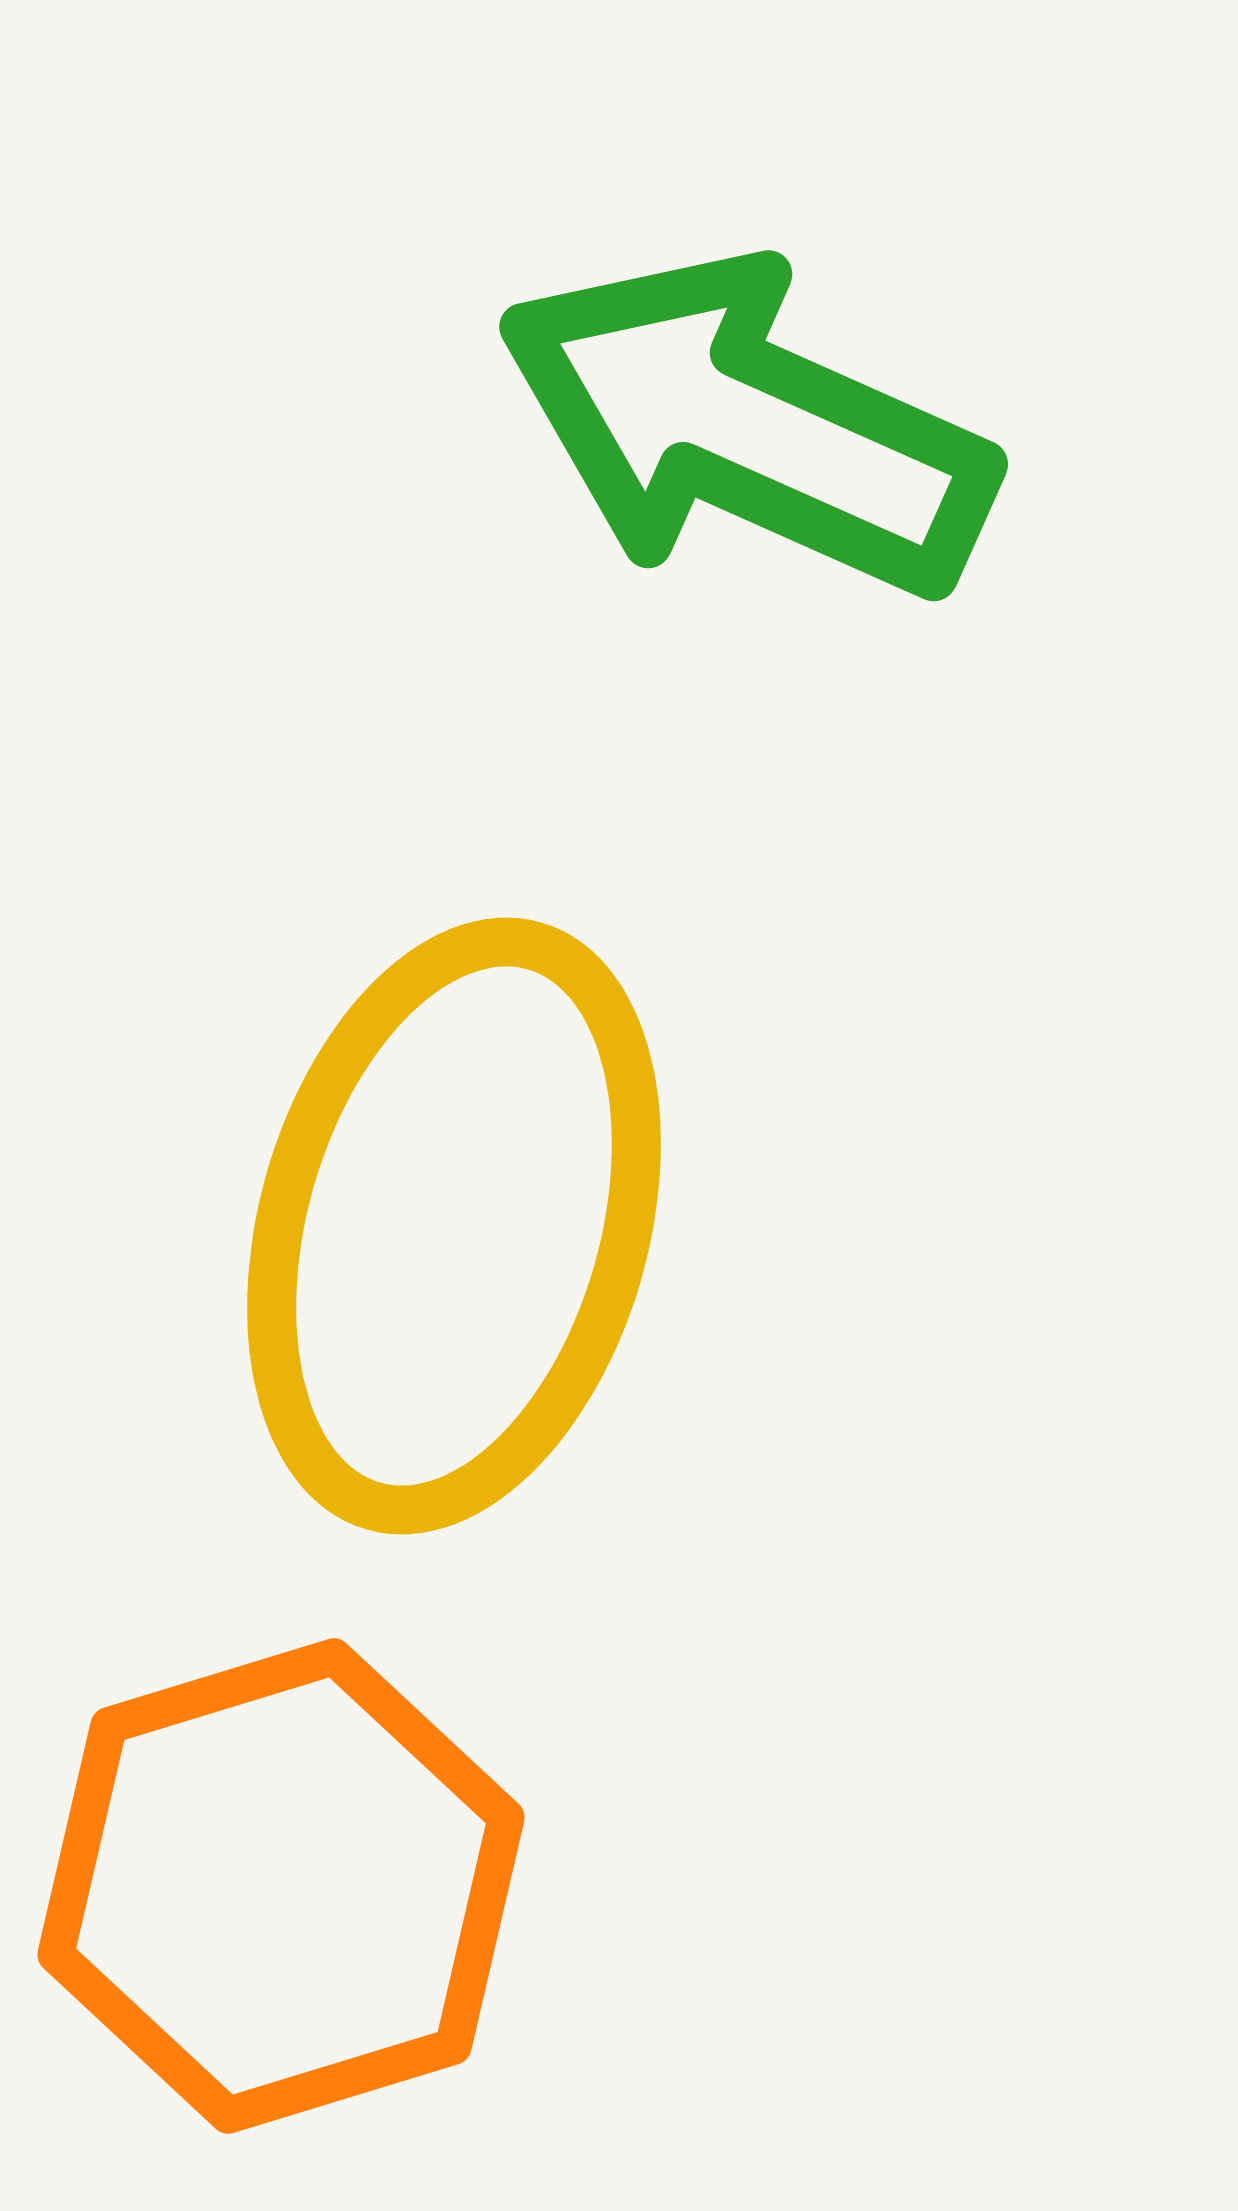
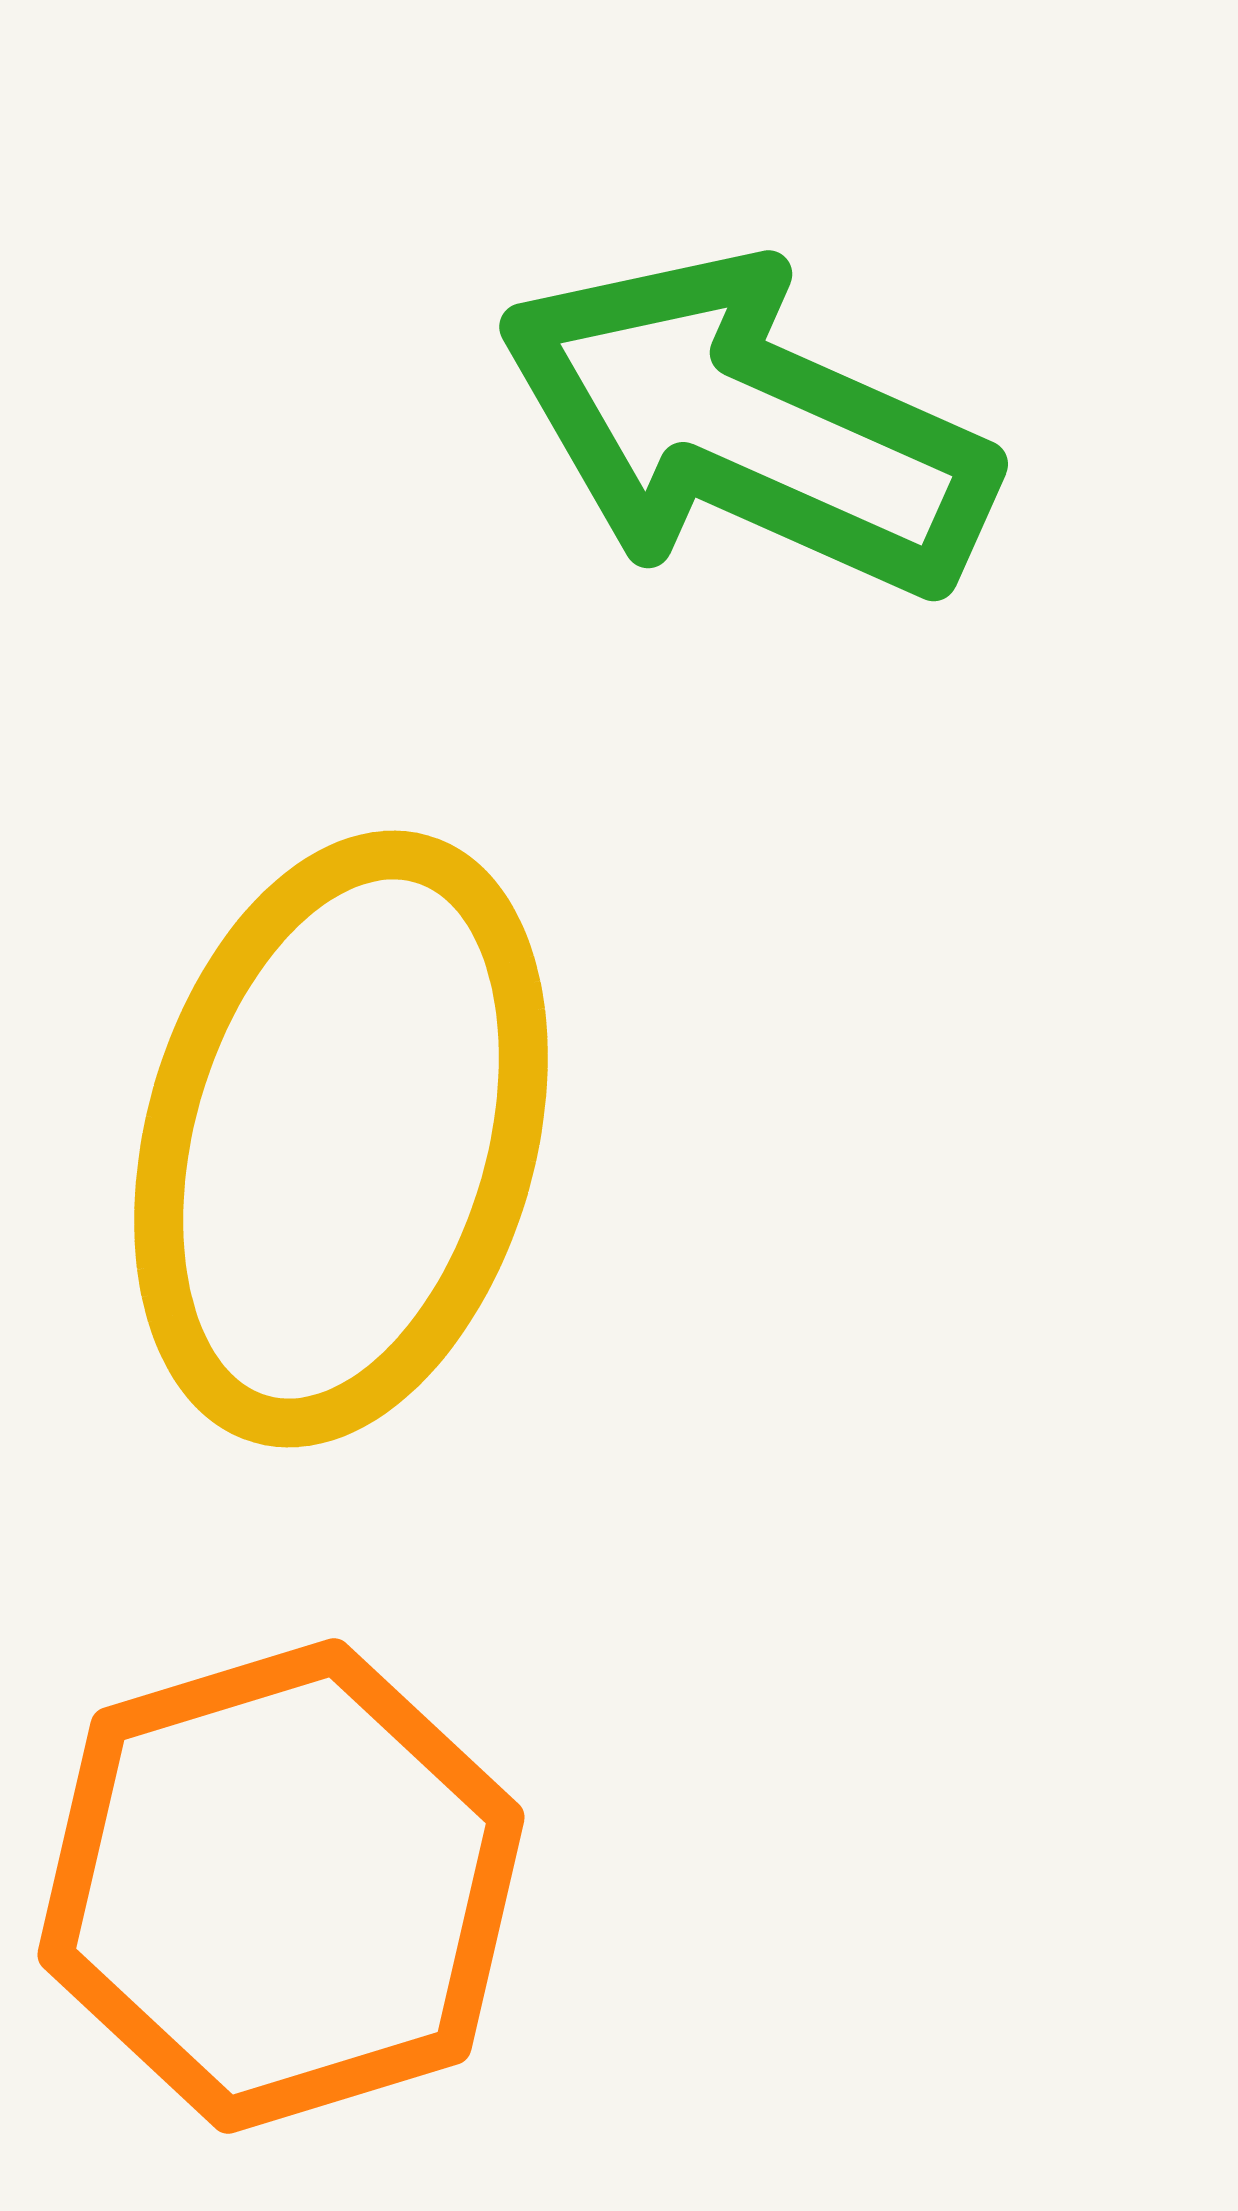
yellow ellipse: moved 113 px left, 87 px up
